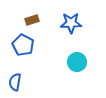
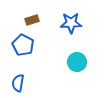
blue semicircle: moved 3 px right, 1 px down
